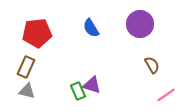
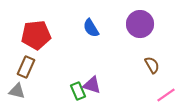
red pentagon: moved 1 px left, 2 px down
gray triangle: moved 10 px left
